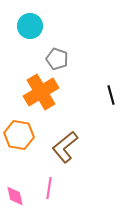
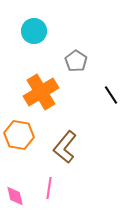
cyan circle: moved 4 px right, 5 px down
gray pentagon: moved 19 px right, 2 px down; rotated 15 degrees clockwise
black line: rotated 18 degrees counterclockwise
brown L-shape: rotated 12 degrees counterclockwise
